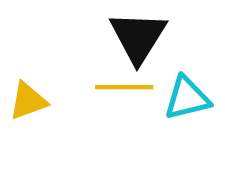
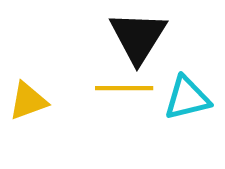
yellow line: moved 1 px down
